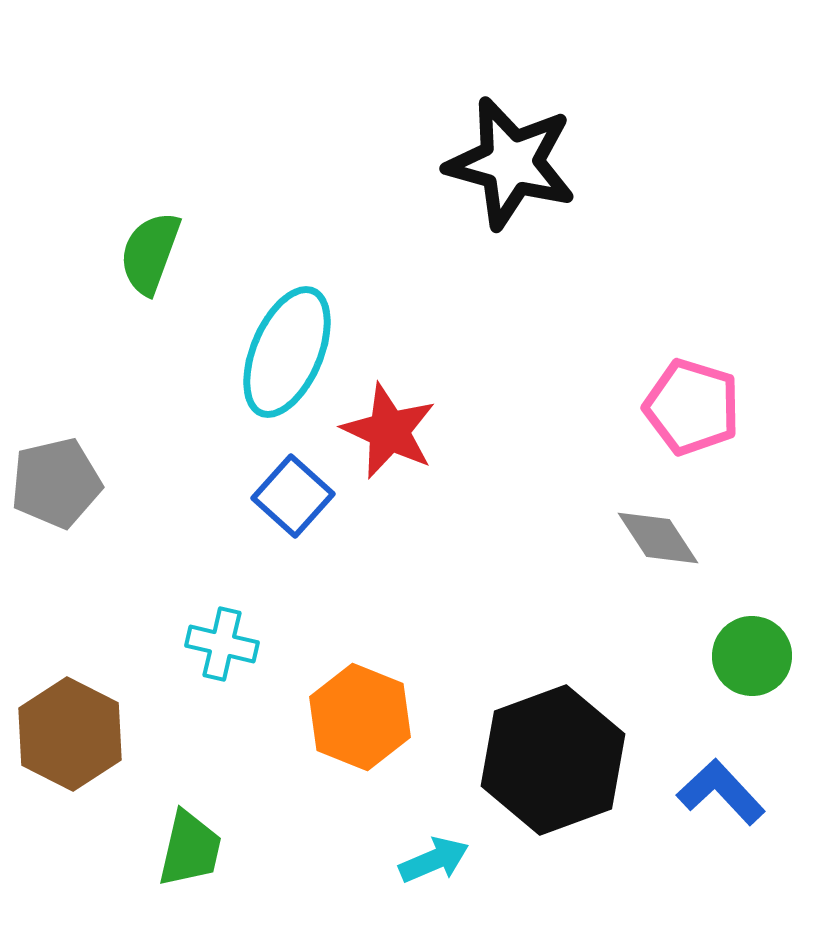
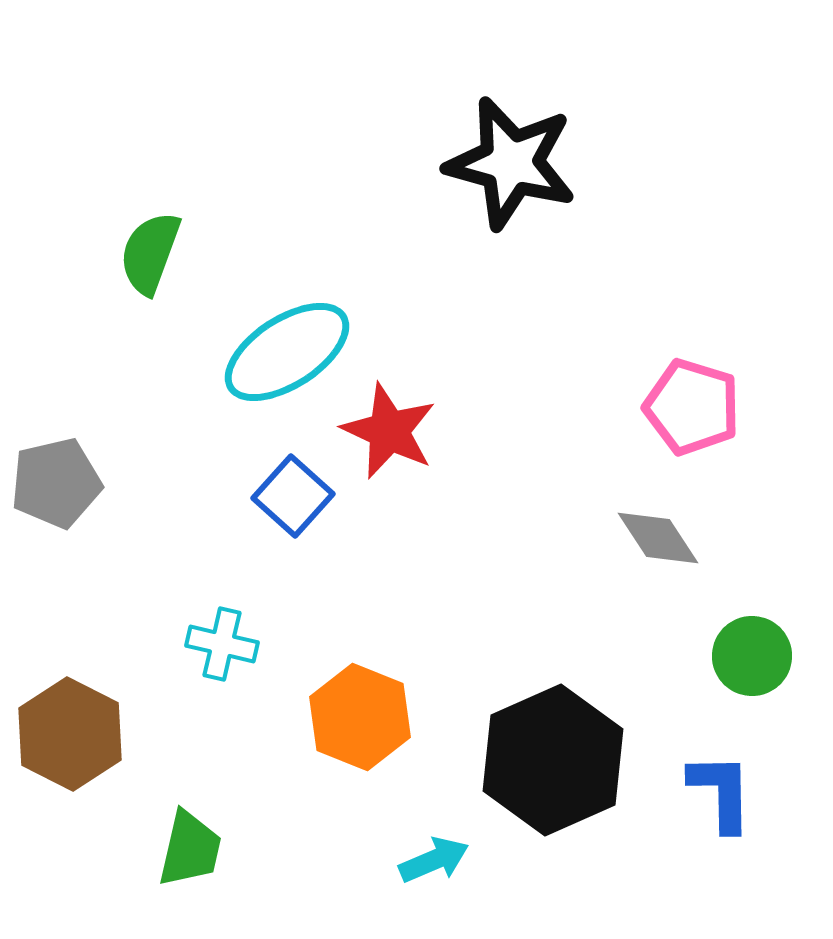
cyan ellipse: rotated 34 degrees clockwise
black hexagon: rotated 4 degrees counterclockwise
blue L-shape: rotated 42 degrees clockwise
